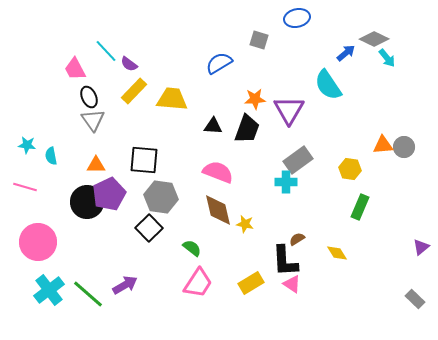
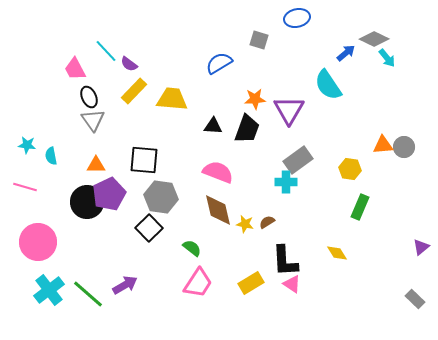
brown semicircle at (297, 239): moved 30 px left, 17 px up
